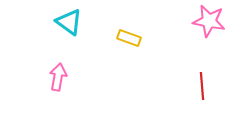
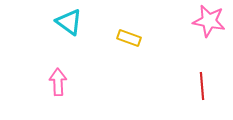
pink arrow: moved 5 px down; rotated 12 degrees counterclockwise
